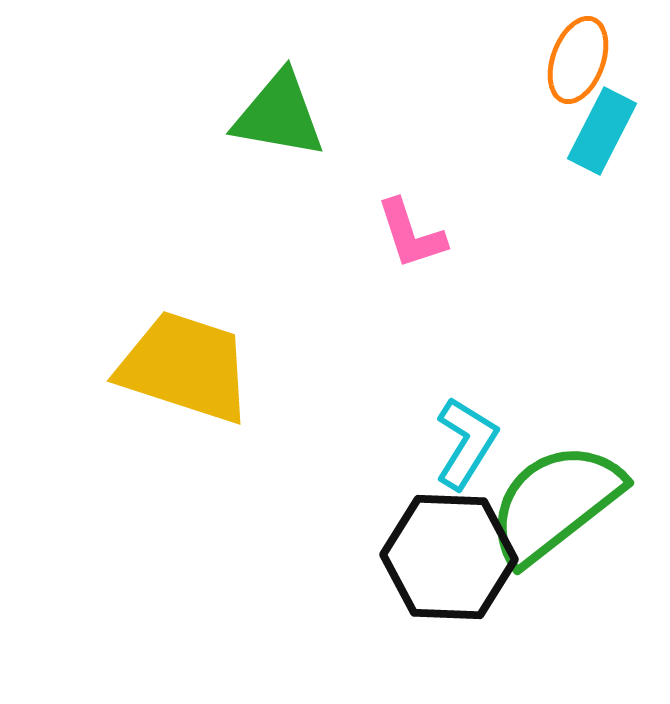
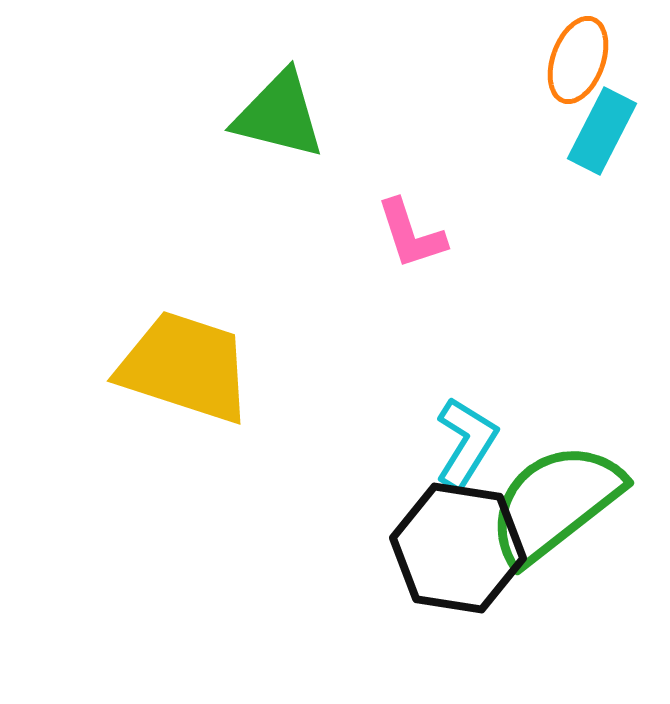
green triangle: rotated 4 degrees clockwise
black hexagon: moved 9 px right, 9 px up; rotated 7 degrees clockwise
